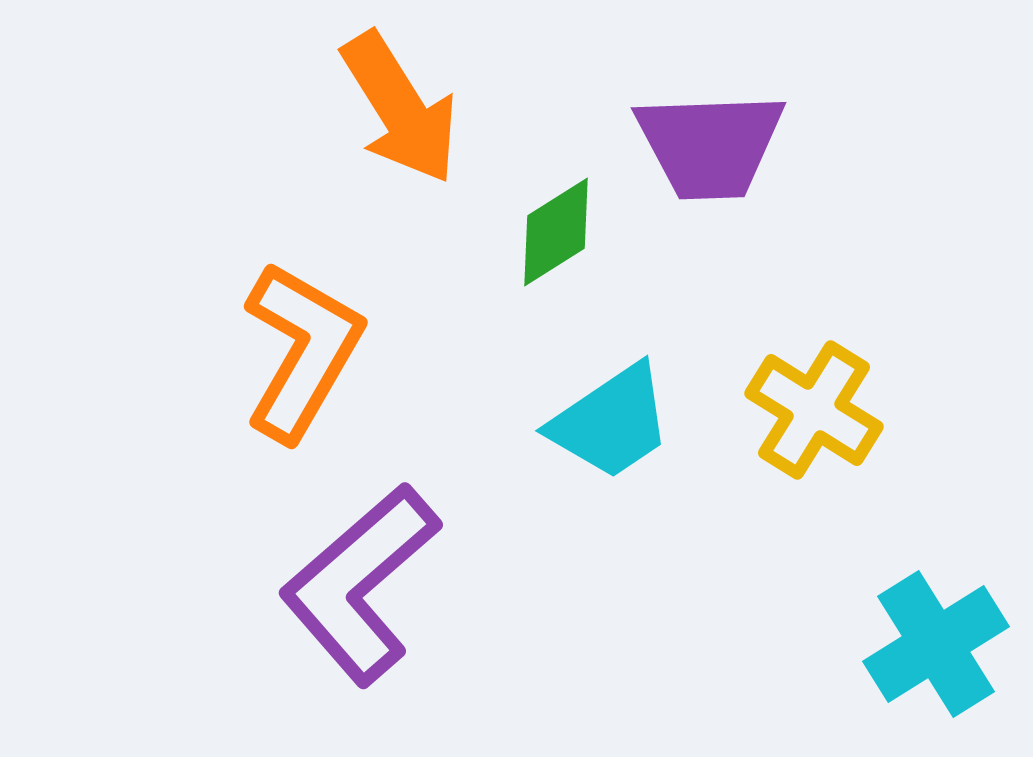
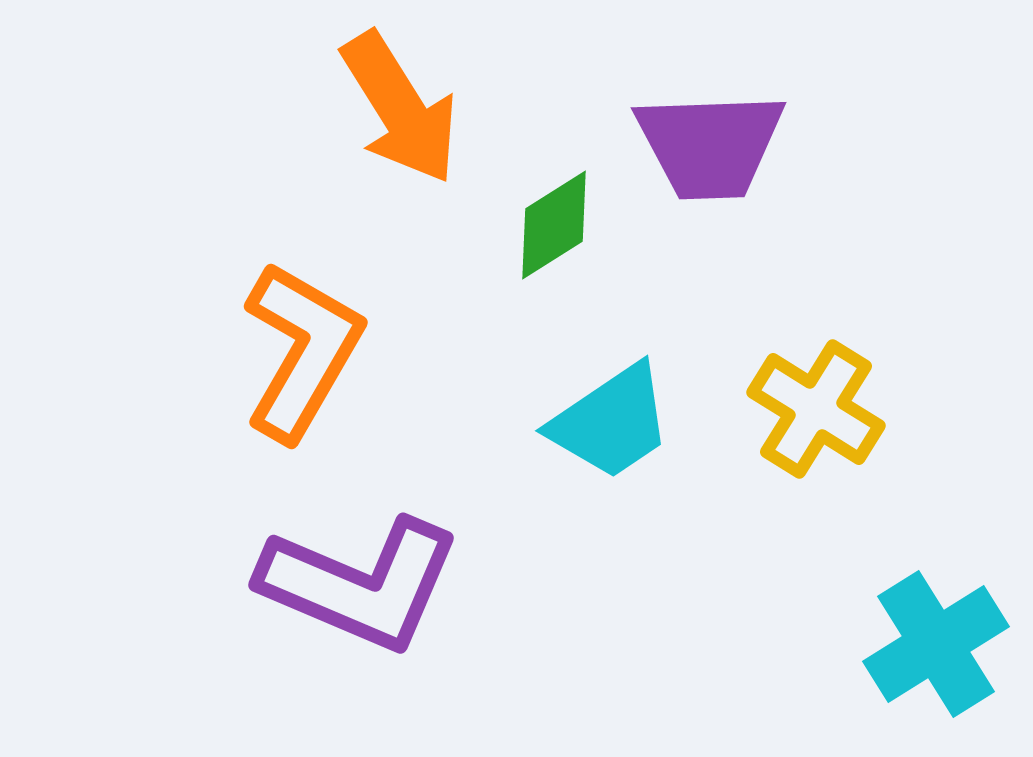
green diamond: moved 2 px left, 7 px up
yellow cross: moved 2 px right, 1 px up
purple L-shape: rotated 116 degrees counterclockwise
